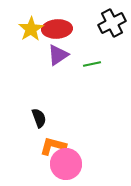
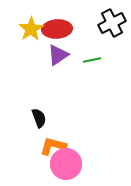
green line: moved 4 px up
